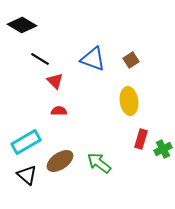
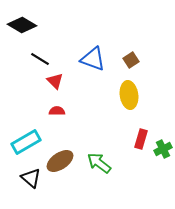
yellow ellipse: moved 6 px up
red semicircle: moved 2 px left
black triangle: moved 4 px right, 3 px down
